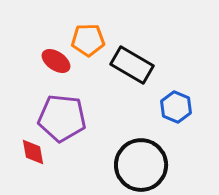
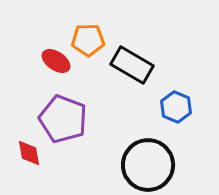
purple pentagon: moved 1 px right, 1 px down; rotated 15 degrees clockwise
red diamond: moved 4 px left, 1 px down
black circle: moved 7 px right
